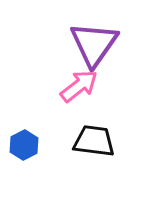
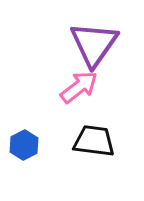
pink arrow: moved 1 px down
